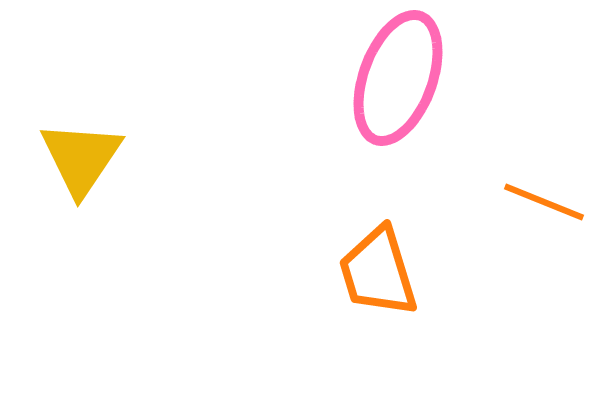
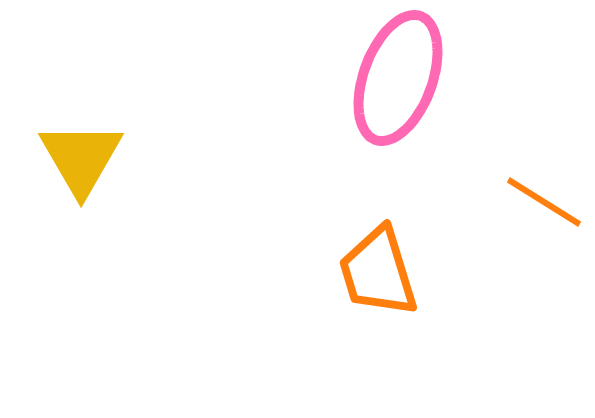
yellow triangle: rotated 4 degrees counterclockwise
orange line: rotated 10 degrees clockwise
